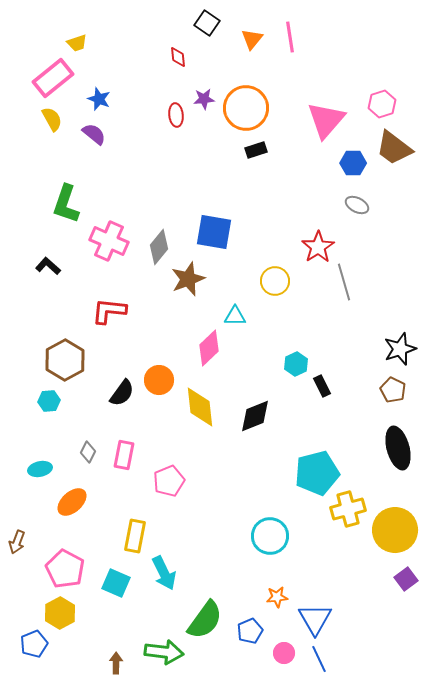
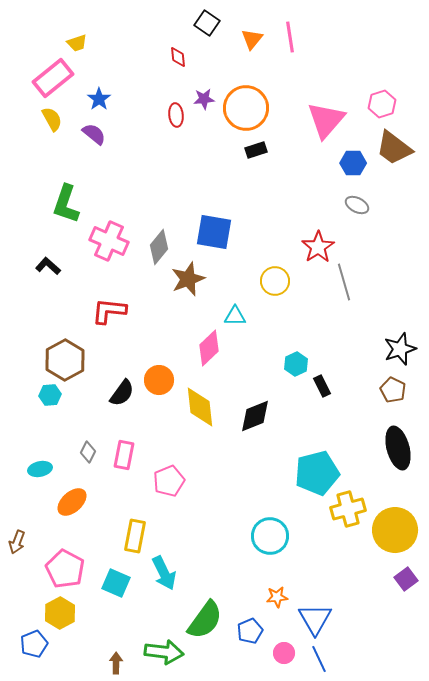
blue star at (99, 99): rotated 15 degrees clockwise
cyan hexagon at (49, 401): moved 1 px right, 6 px up
